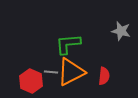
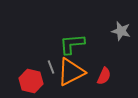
green L-shape: moved 4 px right
gray line: moved 5 px up; rotated 64 degrees clockwise
red semicircle: rotated 18 degrees clockwise
red hexagon: rotated 10 degrees counterclockwise
